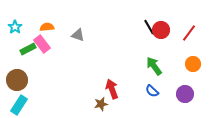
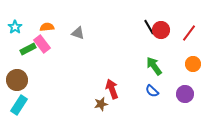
gray triangle: moved 2 px up
